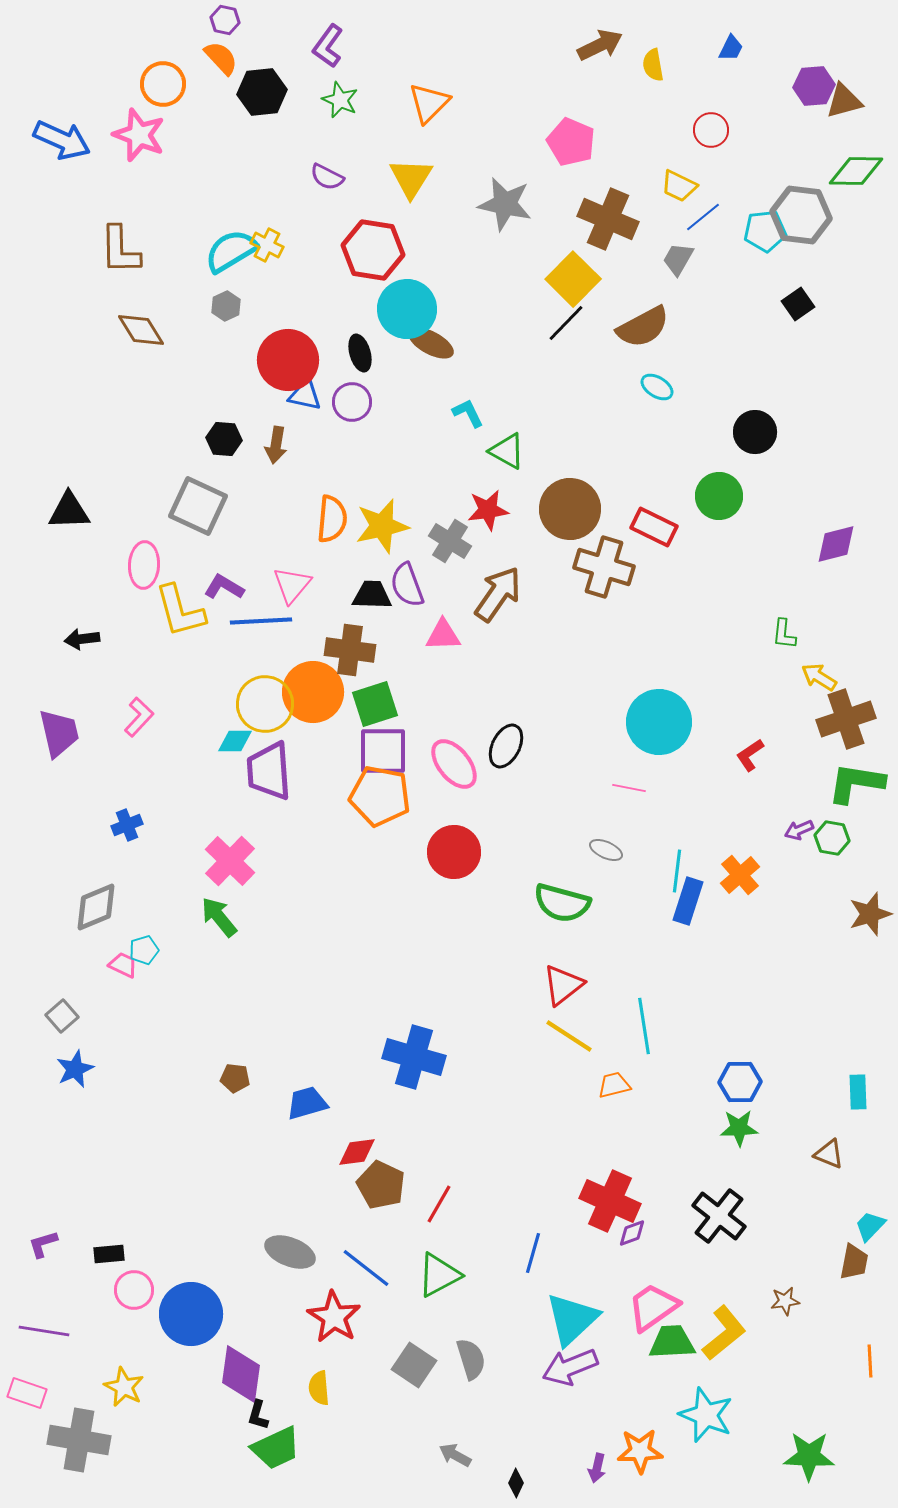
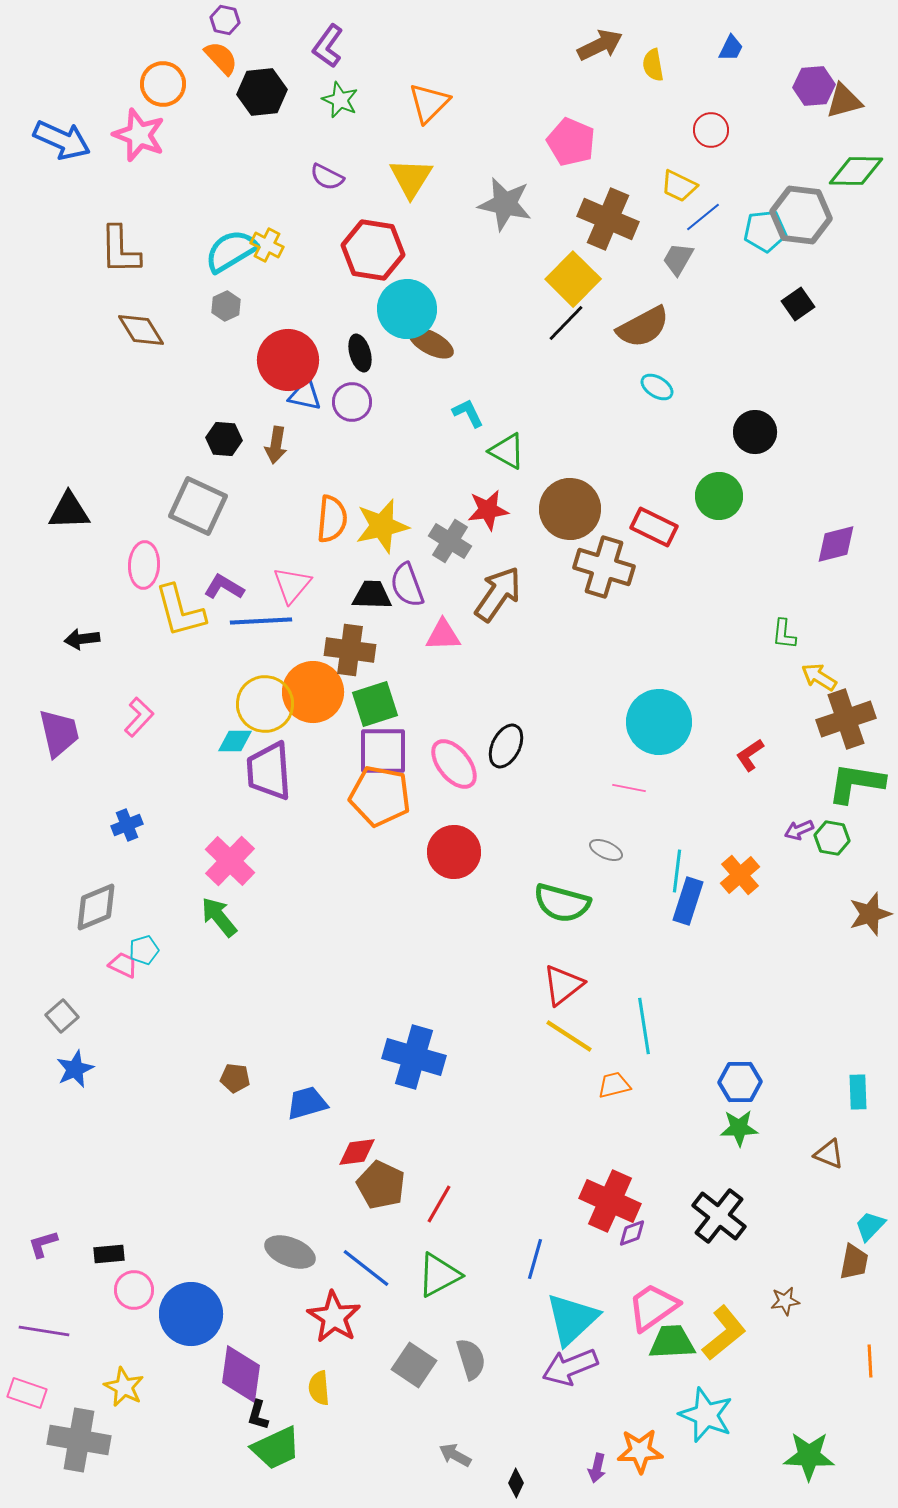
blue line at (533, 1253): moved 2 px right, 6 px down
